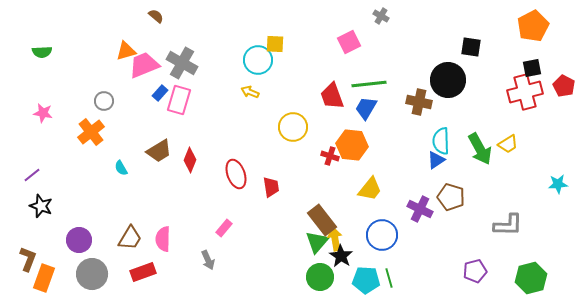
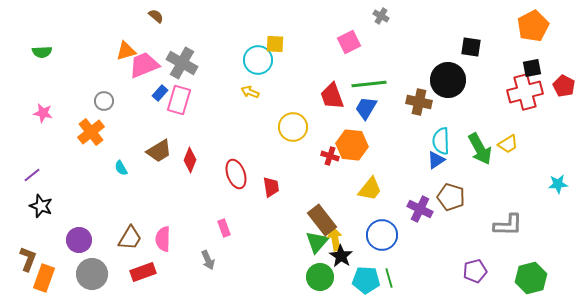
pink rectangle at (224, 228): rotated 60 degrees counterclockwise
